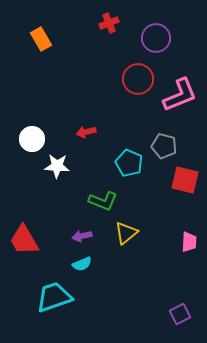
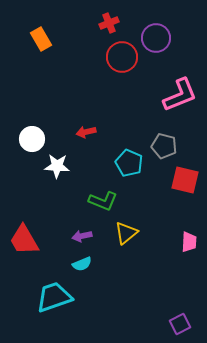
red circle: moved 16 px left, 22 px up
purple square: moved 10 px down
